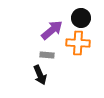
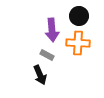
black circle: moved 2 px left, 2 px up
purple arrow: rotated 125 degrees clockwise
gray rectangle: rotated 24 degrees clockwise
